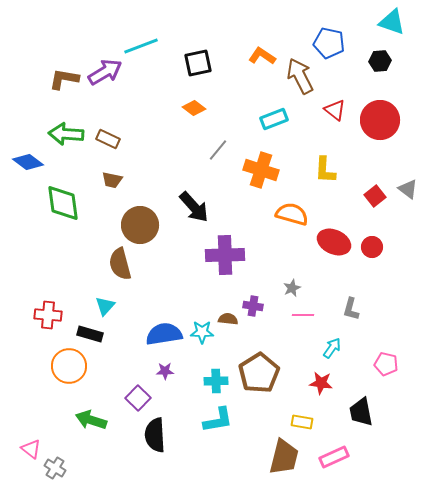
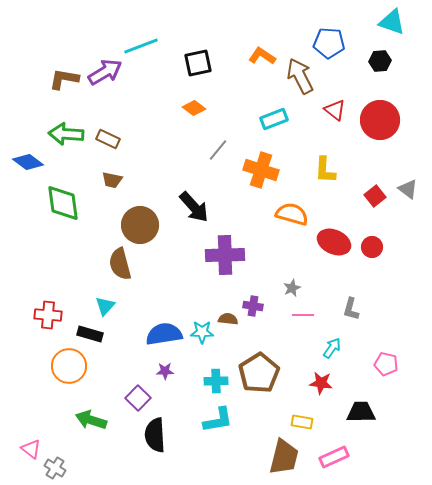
blue pentagon at (329, 43): rotated 8 degrees counterclockwise
black trapezoid at (361, 412): rotated 100 degrees clockwise
